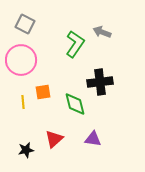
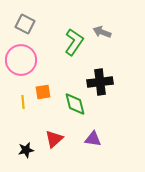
green L-shape: moved 1 px left, 2 px up
